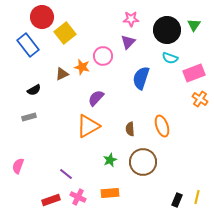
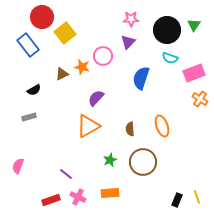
yellow line: rotated 32 degrees counterclockwise
